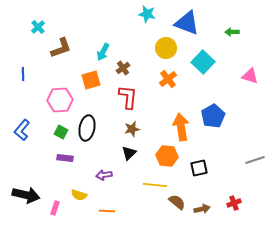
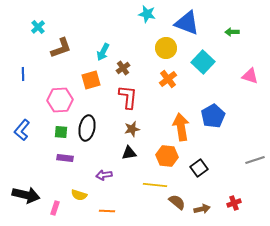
green square: rotated 24 degrees counterclockwise
black triangle: rotated 35 degrees clockwise
black square: rotated 24 degrees counterclockwise
